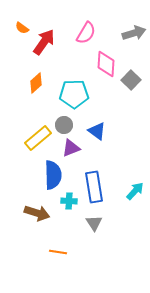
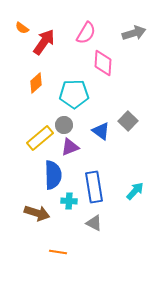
pink diamond: moved 3 px left, 1 px up
gray square: moved 3 px left, 41 px down
blue triangle: moved 4 px right
yellow rectangle: moved 2 px right
purple triangle: moved 1 px left, 1 px up
gray triangle: rotated 30 degrees counterclockwise
